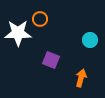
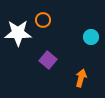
orange circle: moved 3 px right, 1 px down
cyan circle: moved 1 px right, 3 px up
purple square: moved 3 px left; rotated 18 degrees clockwise
